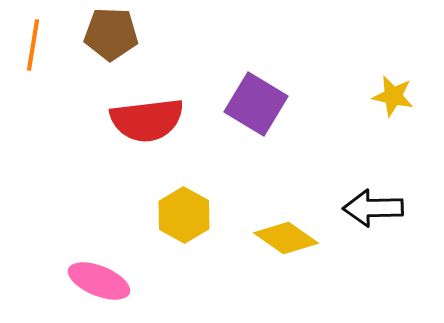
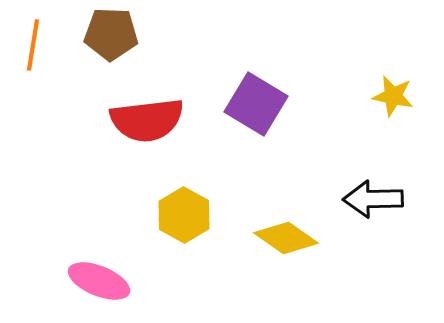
black arrow: moved 9 px up
